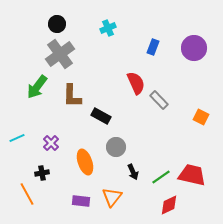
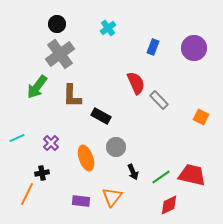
cyan cross: rotated 14 degrees counterclockwise
orange ellipse: moved 1 px right, 4 px up
orange line: rotated 55 degrees clockwise
